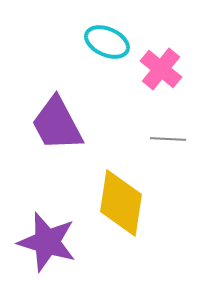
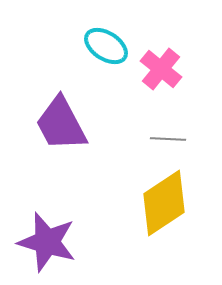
cyan ellipse: moved 1 px left, 4 px down; rotated 9 degrees clockwise
purple trapezoid: moved 4 px right
yellow diamond: moved 43 px right; rotated 48 degrees clockwise
